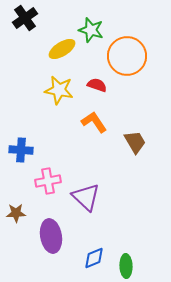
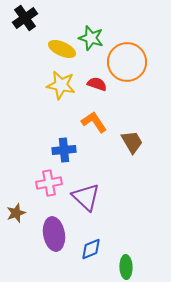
green star: moved 8 px down
yellow ellipse: rotated 56 degrees clockwise
orange circle: moved 6 px down
red semicircle: moved 1 px up
yellow star: moved 2 px right, 5 px up
brown trapezoid: moved 3 px left
blue cross: moved 43 px right; rotated 10 degrees counterclockwise
pink cross: moved 1 px right, 2 px down
brown star: rotated 18 degrees counterclockwise
purple ellipse: moved 3 px right, 2 px up
blue diamond: moved 3 px left, 9 px up
green ellipse: moved 1 px down
